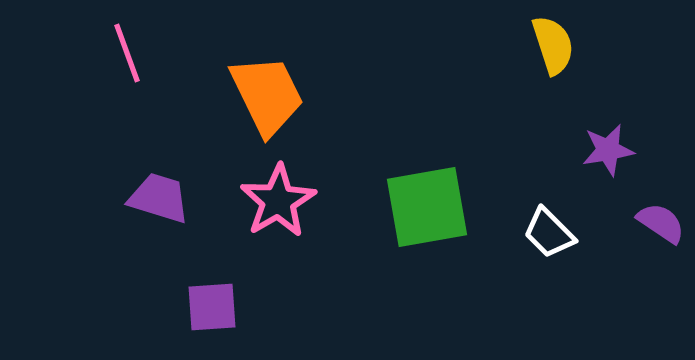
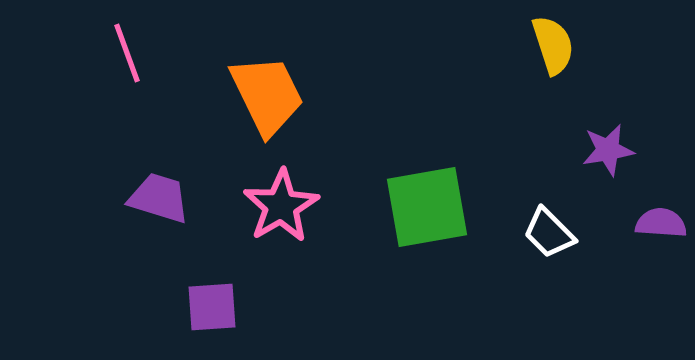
pink star: moved 3 px right, 5 px down
purple semicircle: rotated 30 degrees counterclockwise
